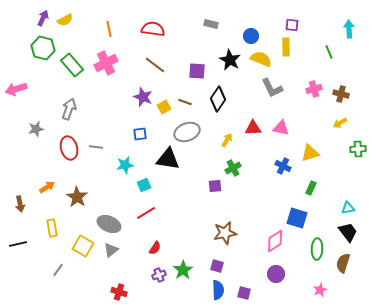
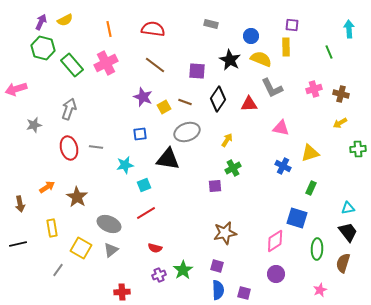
purple arrow at (43, 18): moved 2 px left, 4 px down
red triangle at (253, 128): moved 4 px left, 24 px up
gray star at (36, 129): moved 2 px left, 4 px up
yellow square at (83, 246): moved 2 px left, 2 px down
red semicircle at (155, 248): rotated 72 degrees clockwise
red cross at (119, 292): moved 3 px right; rotated 21 degrees counterclockwise
